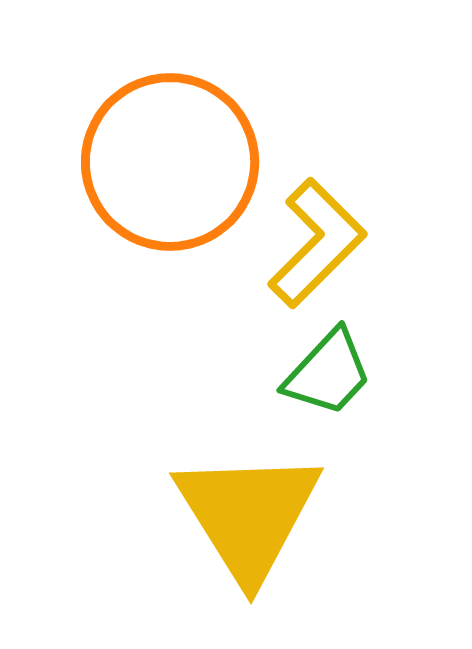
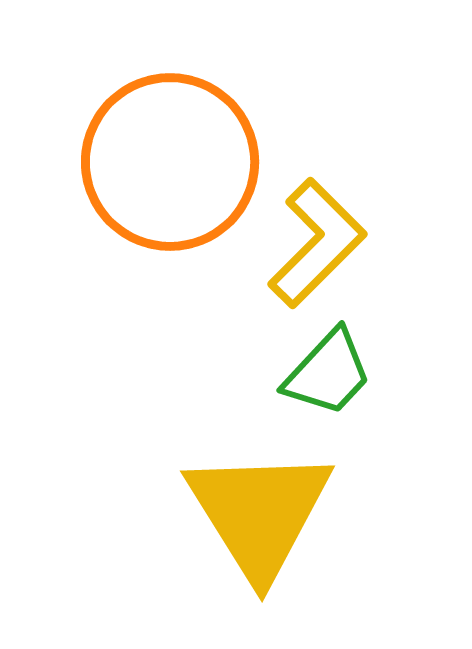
yellow triangle: moved 11 px right, 2 px up
